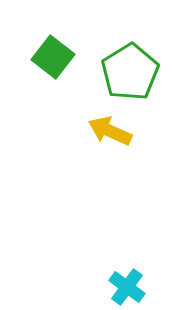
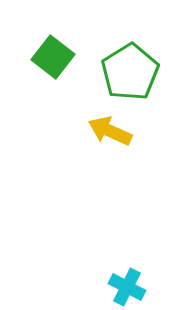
cyan cross: rotated 9 degrees counterclockwise
